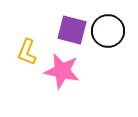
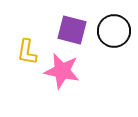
black circle: moved 6 px right
yellow L-shape: rotated 12 degrees counterclockwise
